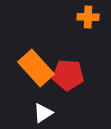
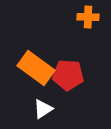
orange rectangle: rotated 12 degrees counterclockwise
white triangle: moved 4 px up
